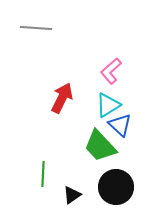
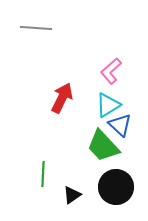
green trapezoid: moved 3 px right
